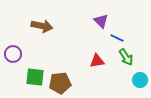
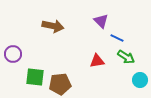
brown arrow: moved 11 px right
green arrow: rotated 24 degrees counterclockwise
brown pentagon: moved 1 px down
